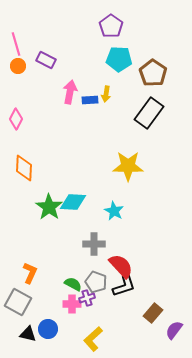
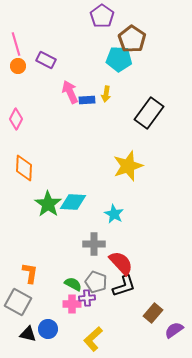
purple pentagon: moved 9 px left, 10 px up
brown pentagon: moved 21 px left, 34 px up
pink arrow: rotated 35 degrees counterclockwise
blue rectangle: moved 3 px left
yellow star: rotated 20 degrees counterclockwise
green star: moved 1 px left, 3 px up
cyan star: moved 3 px down
red semicircle: moved 3 px up
orange L-shape: rotated 15 degrees counterclockwise
purple cross: rotated 14 degrees clockwise
purple semicircle: rotated 18 degrees clockwise
